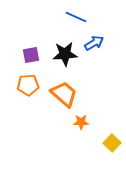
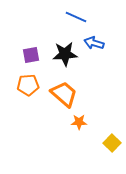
blue arrow: rotated 132 degrees counterclockwise
orange star: moved 2 px left
